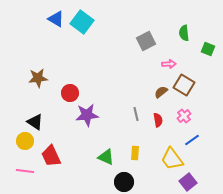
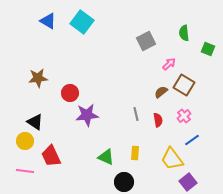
blue triangle: moved 8 px left, 2 px down
pink arrow: rotated 40 degrees counterclockwise
